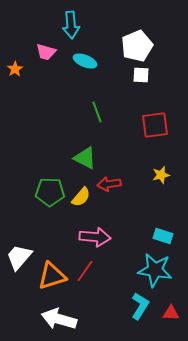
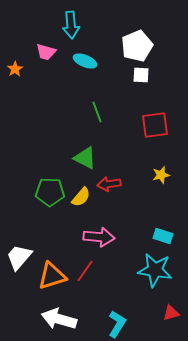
pink arrow: moved 4 px right
cyan L-shape: moved 23 px left, 18 px down
red triangle: rotated 18 degrees counterclockwise
